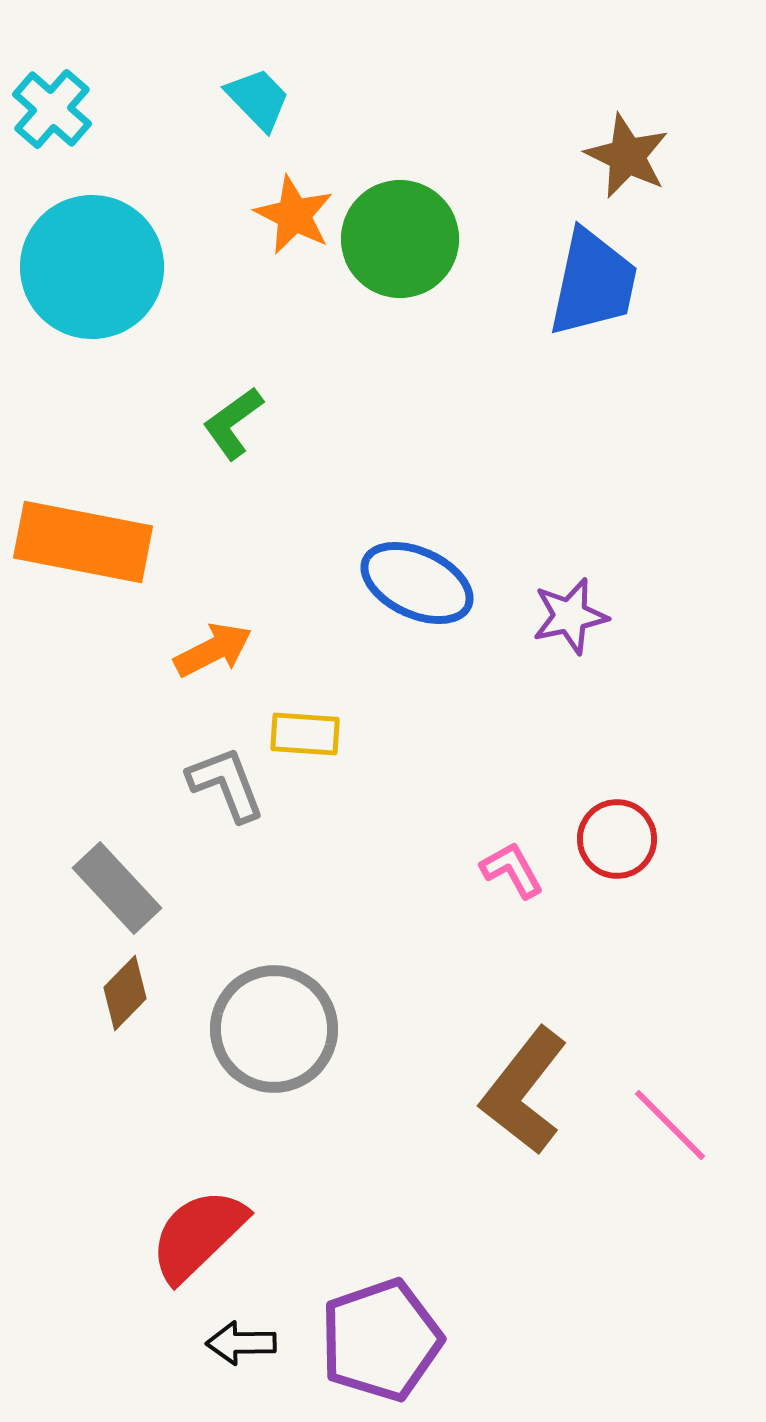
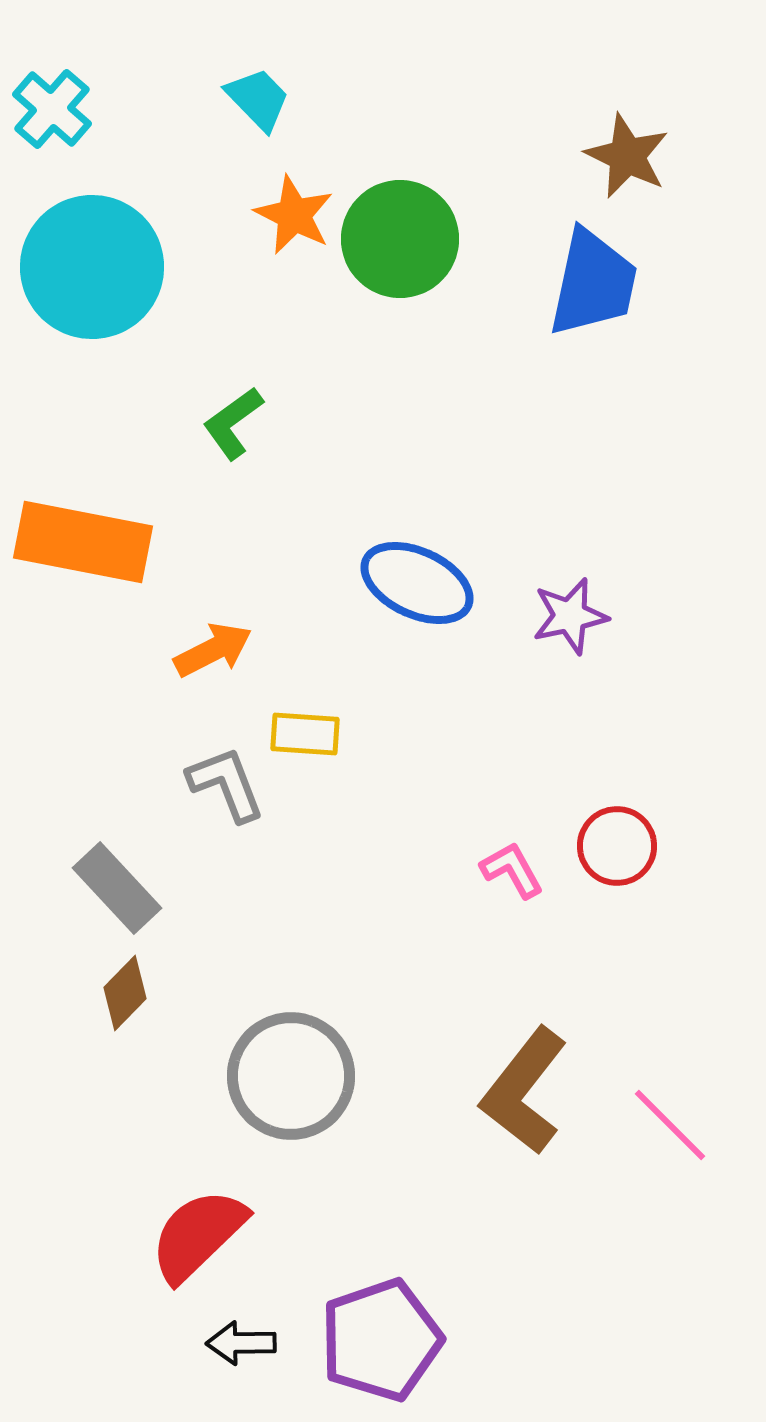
red circle: moved 7 px down
gray circle: moved 17 px right, 47 px down
